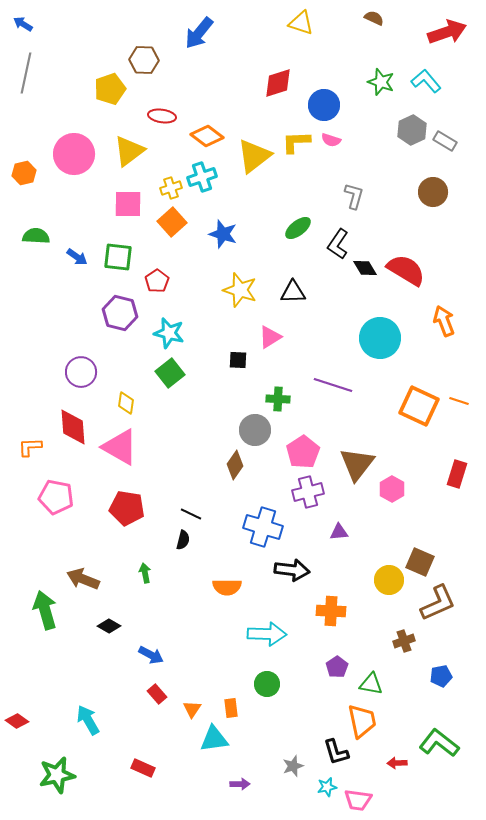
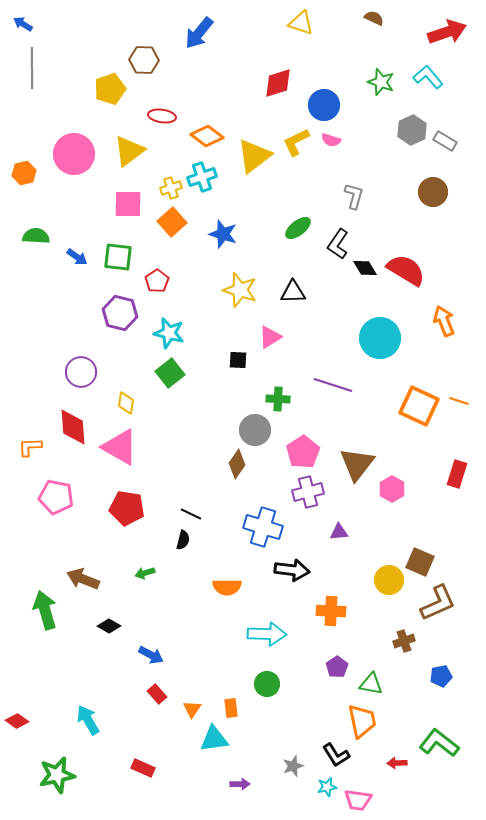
gray line at (26, 73): moved 6 px right, 5 px up; rotated 12 degrees counterclockwise
cyan L-shape at (426, 81): moved 2 px right, 4 px up
yellow L-shape at (296, 142): rotated 24 degrees counterclockwise
brown diamond at (235, 465): moved 2 px right, 1 px up
green arrow at (145, 573): rotated 96 degrees counterclockwise
black L-shape at (336, 752): moved 3 px down; rotated 16 degrees counterclockwise
